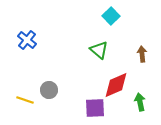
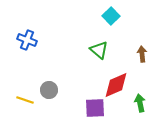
blue cross: rotated 18 degrees counterclockwise
green arrow: moved 1 px down
